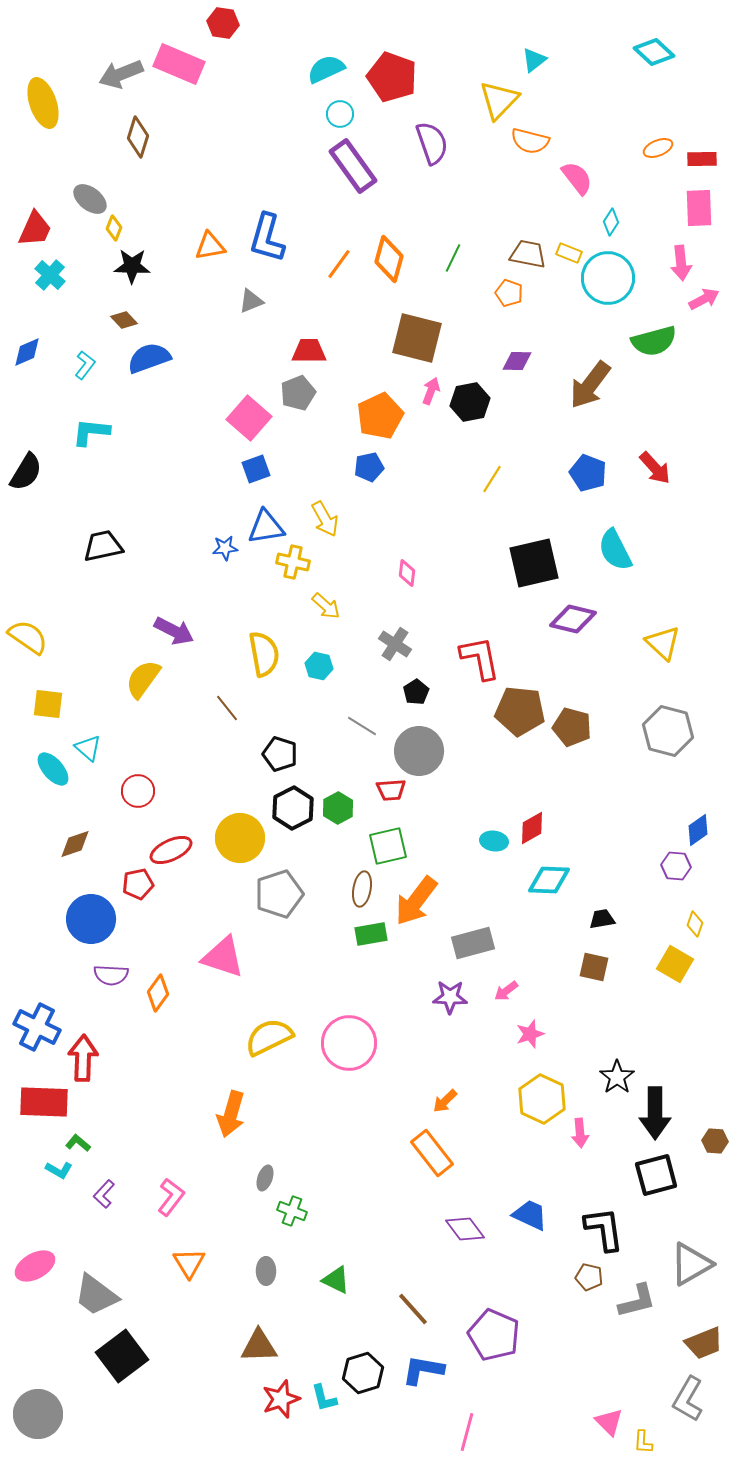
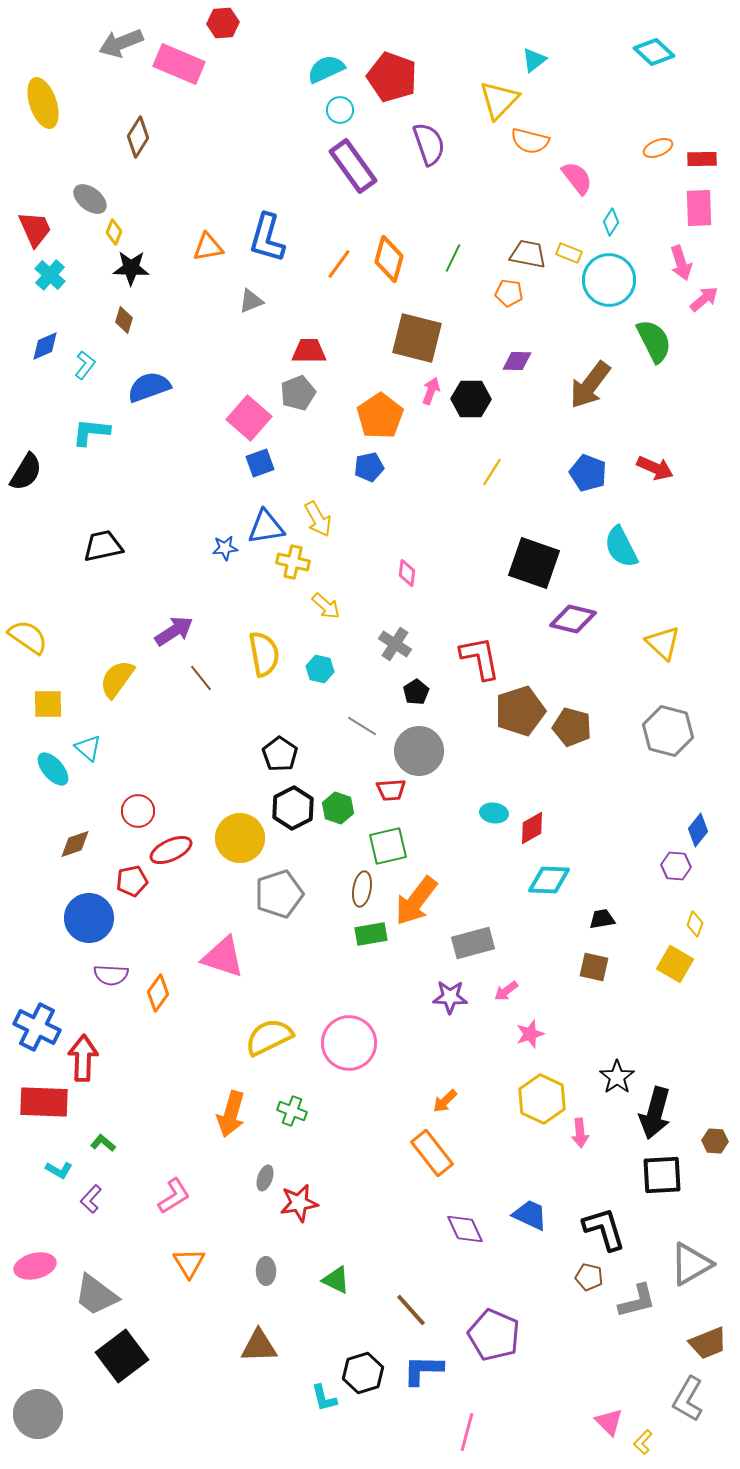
red hexagon at (223, 23): rotated 12 degrees counterclockwise
gray arrow at (121, 74): moved 31 px up
cyan circle at (340, 114): moved 4 px up
brown diamond at (138, 137): rotated 15 degrees clockwise
purple semicircle at (432, 143): moved 3 px left, 1 px down
yellow diamond at (114, 228): moved 4 px down
red trapezoid at (35, 229): rotated 48 degrees counterclockwise
orange triangle at (210, 246): moved 2 px left, 1 px down
pink arrow at (681, 263): rotated 12 degrees counterclockwise
black star at (132, 266): moved 1 px left, 2 px down
cyan circle at (608, 278): moved 1 px right, 2 px down
orange pentagon at (509, 293): rotated 12 degrees counterclockwise
pink arrow at (704, 299): rotated 12 degrees counterclockwise
brown diamond at (124, 320): rotated 60 degrees clockwise
green semicircle at (654, 341): rotated 102 degrees counterclockwise
blue diamond at (27, 352): moved 18 px right, 6 px up
blue semicircle at (149, 358): moved 29 px down
black hexagon at (470, 402): moved 1 px right, 3 px up; rotated 12 degrees clockwise
orange pentagon at (380, 416): rotated 9 degrees counterclockwise
red arrow at (655, 468): rotated 24 degrees counterclockwise
blue square at (256, 469): moved 4 px right, 6 px up
yellow line at (492, 479): moved 7 px up
yellow arrow at (325, 519): moved 7 px left
cyan semicircle at (615, 550): moved 6 px right, 3 px up
black square at (534, 563): rotated 32 degrees clockwise
purple arrow at (174, 631): rotated 60 degrees counterclockwise
cyan hexagon at (319, 666): moved 1 px right, 3 px down
yellow semicircle at (143, 679): moved 26 px left
yellow square at (48, 704): rotated 8 degrees counterclockwise
brown line at (227, 708): moved 26 px left, 30 px up
brown pentagon at (520, 711): rotated 24 degrees counterclockwise
black pentagon at (280, 754): rotated 16 degrees clockwise
red circle at (138, 791): moved 20 px down
green hexagon at (338, 808): rotated 12 degrees counterclockwise
blue diamond at (698, 830): rotated 16 degrees counterclockwise
cyan ellipse at (494, 841): moved 28 px up
red pentagon at (138, 884): moved 6 px left, 3 px up
blue circle at (91, 919): moved 2 px left, 1 px up
black arrow at (655, 1113): rotated 15 degrees clockwise
green L-shape at (78, 1143): moved 25 px right
black square at (656, 1175): moved 6 px right; rotated 12 degrees clockwise
purple L-shape at (104, 1194): moved 13 px left, 5 px down
pink L-shape at (171, 1197): moved 3 px right, 1 px up; rotated 21 degrees clockwise
green cross at (292, 1211): moved 100 px up
purple diamond at (465, 1229): rotated 12 degrees clockwise
black L-shape at (604, 1229): rotated 9 degrees counterclockwise
pink ellipse at (35, 1266): rotated 15 degrees clockwise
brown line at (413, 1309): moved 2 px left, 1 px down
brown trapezoid at (704, 1343): moved 4 px right
blue L-shape at (423, 1370): rotated 9 degrees counterclockwise
red star at (281, 1399): moved 18 px right, 196 px up; rotated 9 degrees clockwise
yellow L-shape at (643, 1442): rotated 40 degrees clockwise
